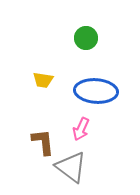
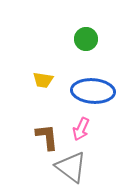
green circle: moved 1 px down
blue ellipse: moved 3 px left
brown L-shape: moved 4 px right, 5 px up
